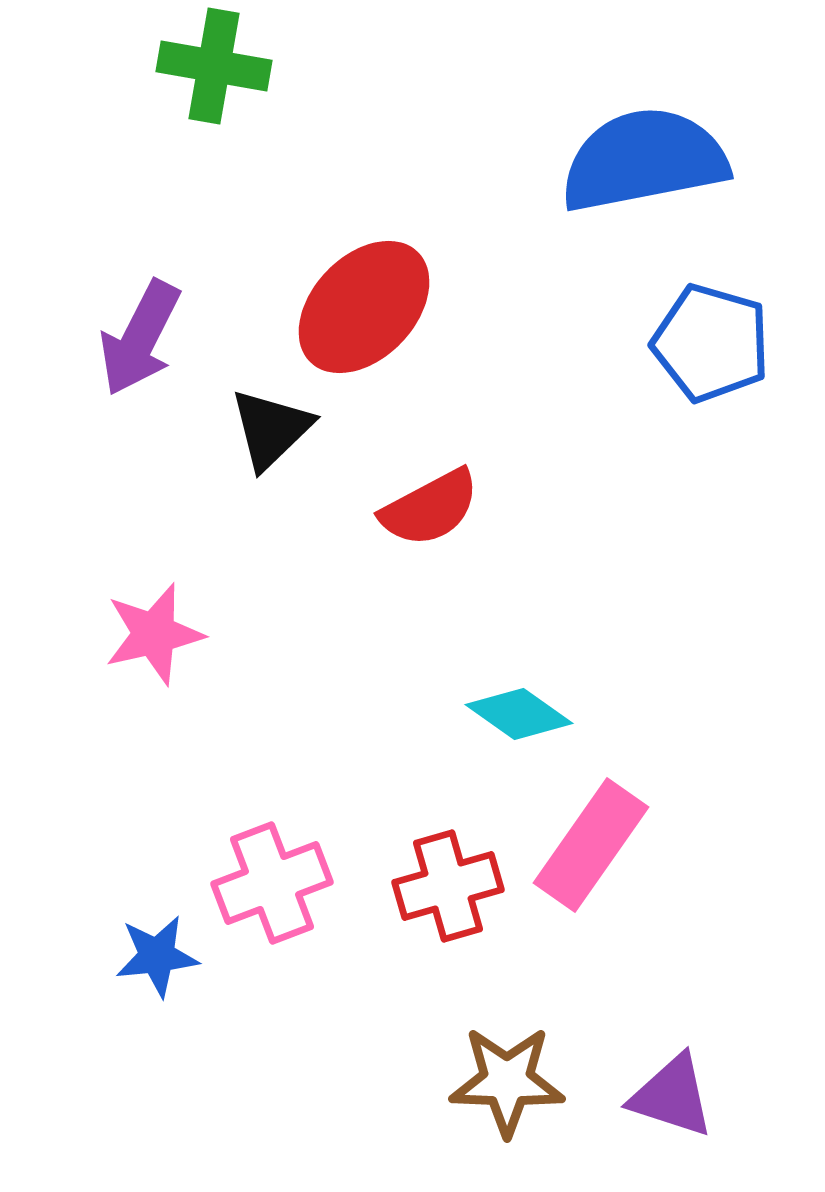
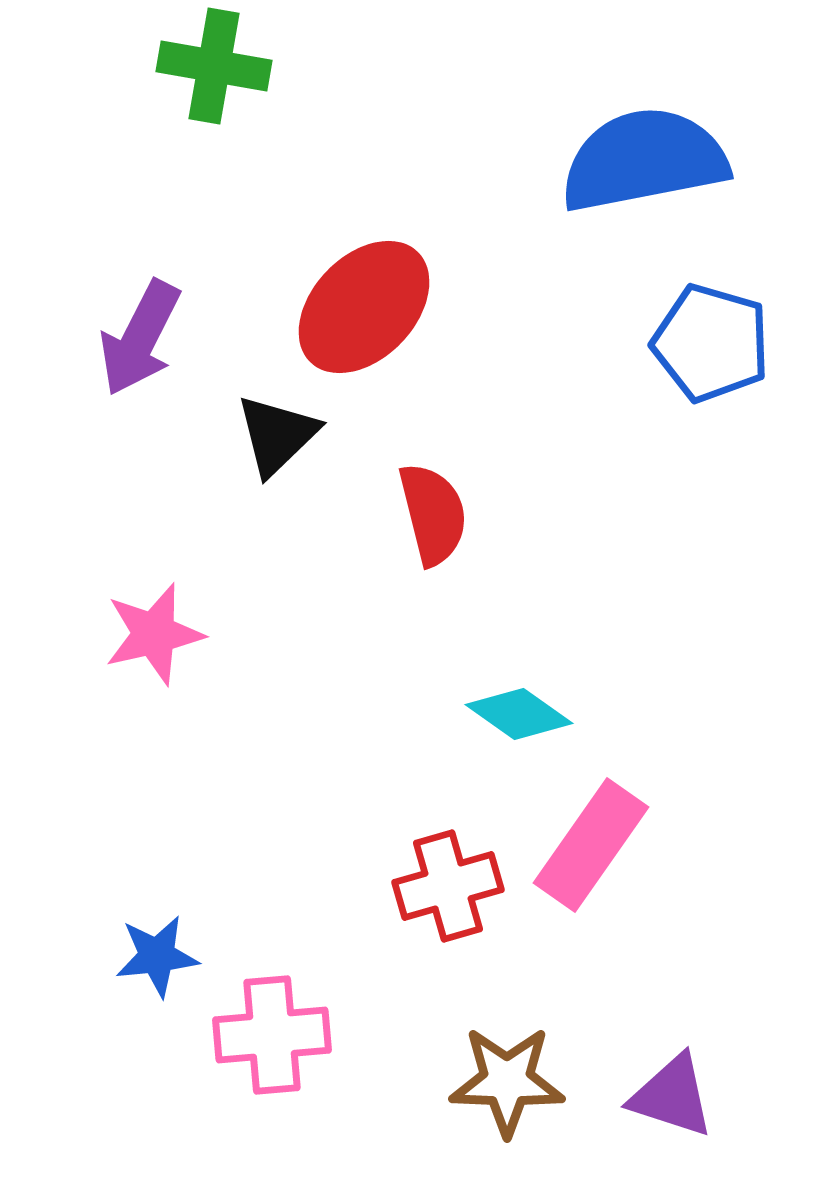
black triangle: moved 6 px right, 6 px down
red semicircle: moved 3 px right, 6 px down; rotated 76 degrees counterclockwise
pink cross: moved 152 px down; rotated 16 degrees clockwise
